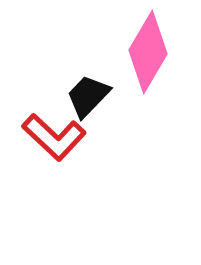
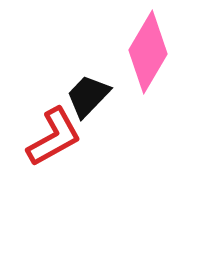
red L-shape: rotated 72 degrees counterclockwise
